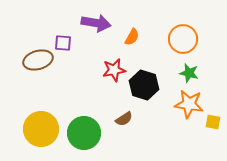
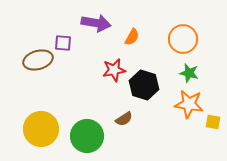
green circle: moved 3 px right, 3 px down
